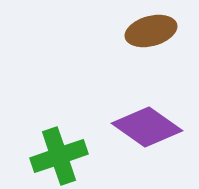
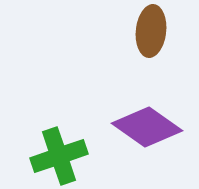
brown ellipse: rotated 69 degrees counterclockwise
